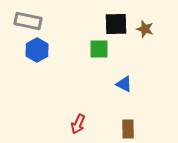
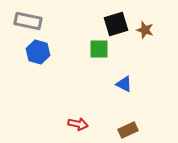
black square: rotated 15 degrees counterclockwise
brown star: moved 1 px down
blue hexagon: moved 1 px right, 2 px down; rotated 15 degrees counterclockwise
red arrow: rotated 102 degrees counterclockwise
brown rectangle: moved 1 px down; rotated 66 degrees clockwise
